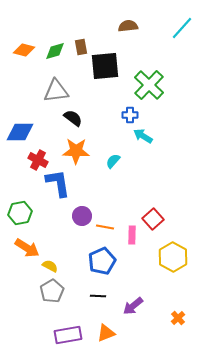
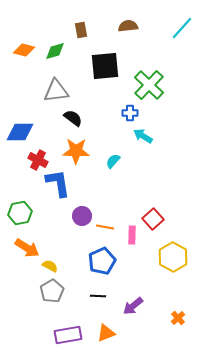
brown rectangle: moved 17 px up
blue cross: moved 2 px up
